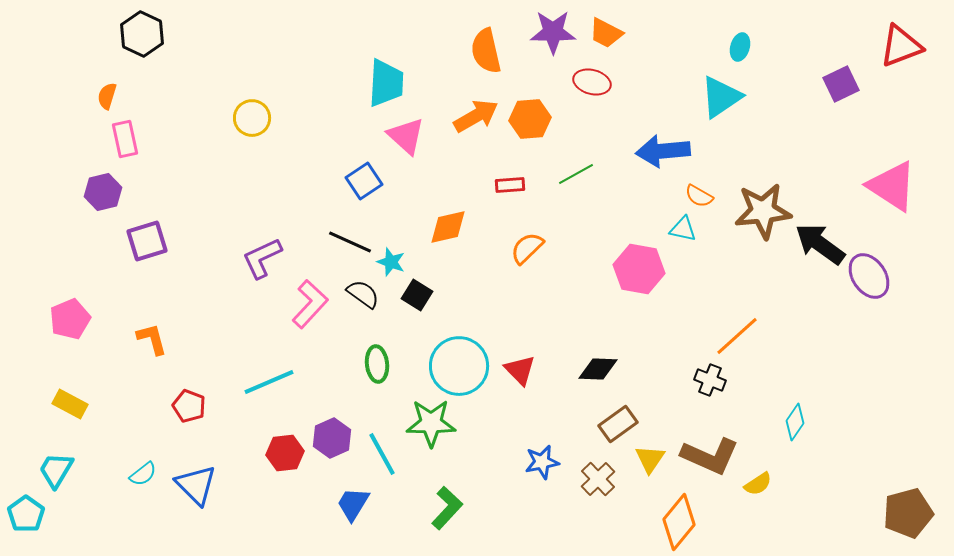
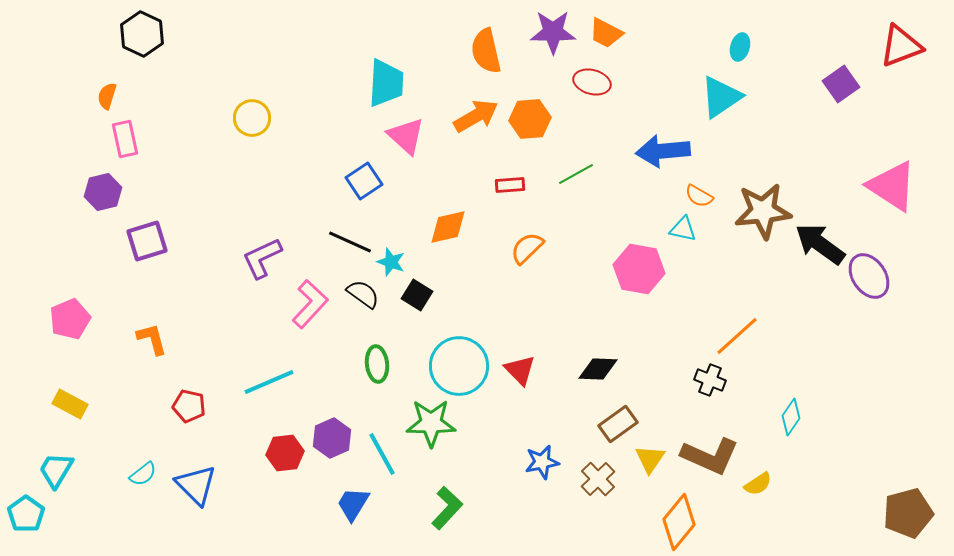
purple square at (841, 84): rotated 9 degrees counterclockwise
red pentagon at (189, 406): rotated 8 degrees counterclockwise
cyan diamond at (795, 422): moved 4 px left, 5 px up
